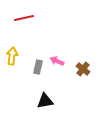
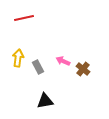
yellow arrow: moved 6 px right, 2 px down
pink arrow: moved 6 px right
gray rectangle: rotated 40 degrees counterclockwise
